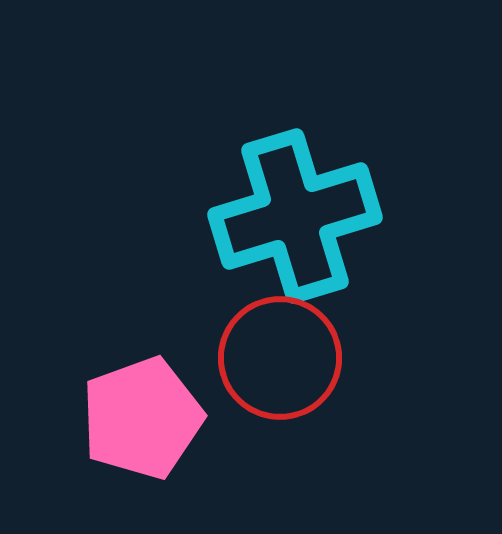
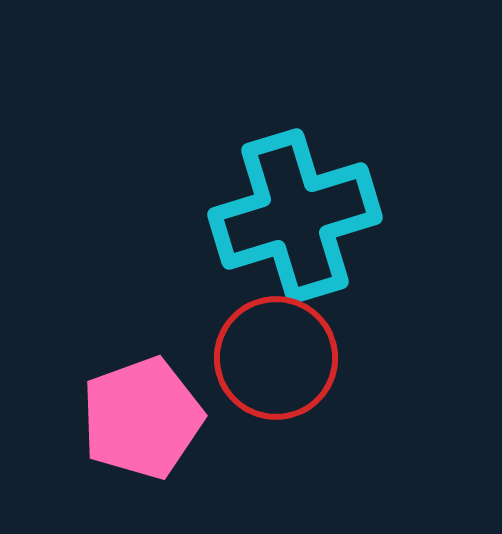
red circle: moved 4 px left
